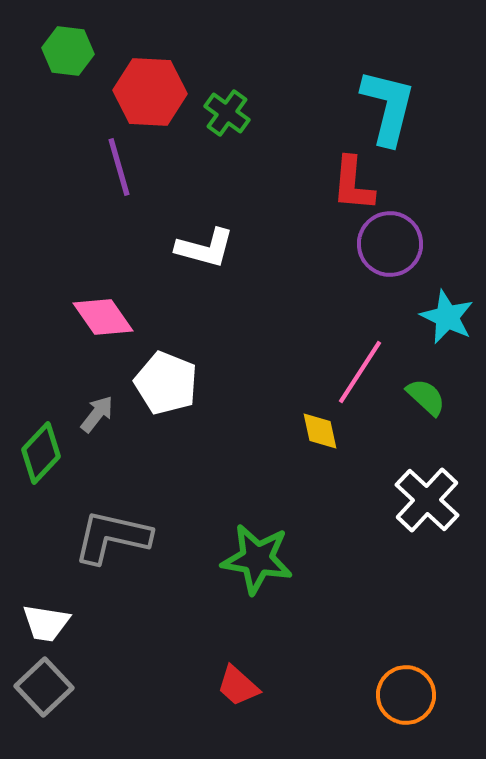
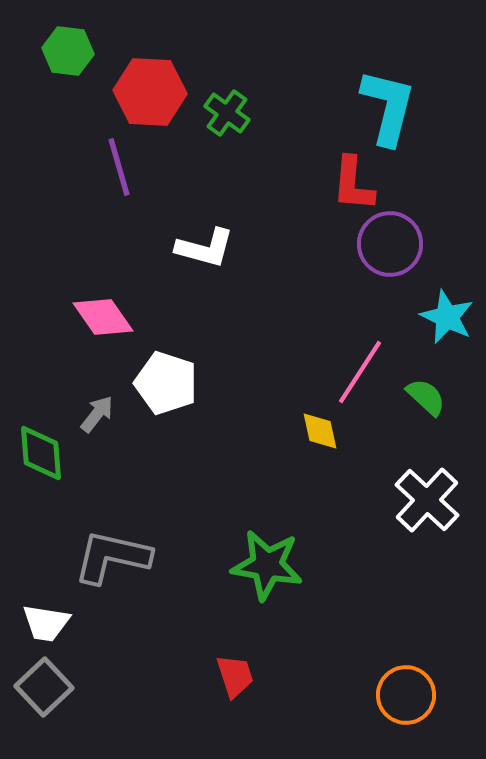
white pentagon: rotated 4 degrees counterclockwise
green diamond: rotated 48 degrees counterclockwise
gray L-shape: moved 20 px down
green star: moved 10 px right, 6 px down
red trapezoid: moved 3 px left, 10 px up; rotated 150 degrees counterclockwise
